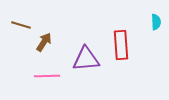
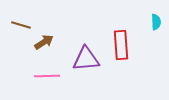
brown arrow: rotated 24 degrees clockwise
